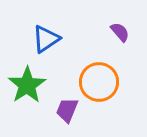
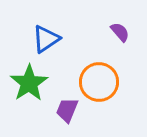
green star: moved 2 px right, 2 px up
